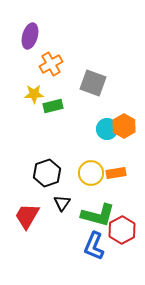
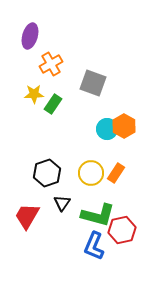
green rectangle: moved 2 px up; rotated 42 degrees counterclockwise
orange rectangle: rotated 48 degrees counterclockwise
red hexagon: rotated 16 degrees clockwise
